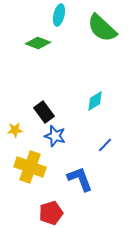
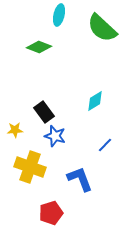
green diamond: moved 1 px right, 4 px down
